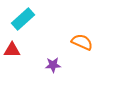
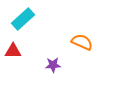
red triangle: moved 1 px right, 1 px down
